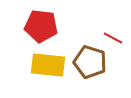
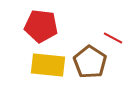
brown pentagon: rotated 16 degrees clockwise
